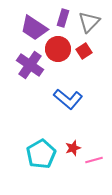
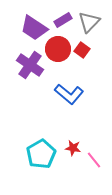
purple rectangle: moved 2 px down; rotated 42 degrees clockwise
red square: moved 2 px left, 1 px up; rotated 21 degrees counterclockwise
blue L-shape: moved 1 px right, 5 px up
red star: rotated 28 degrees clockwise
pink line: rotated 66 degrees clockwise
